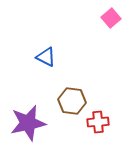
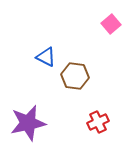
pink square: moved 6 px down
brown hexagon: moved 3 px right, 25 px up
red cross: rotated 20 degrees counterclockwise
